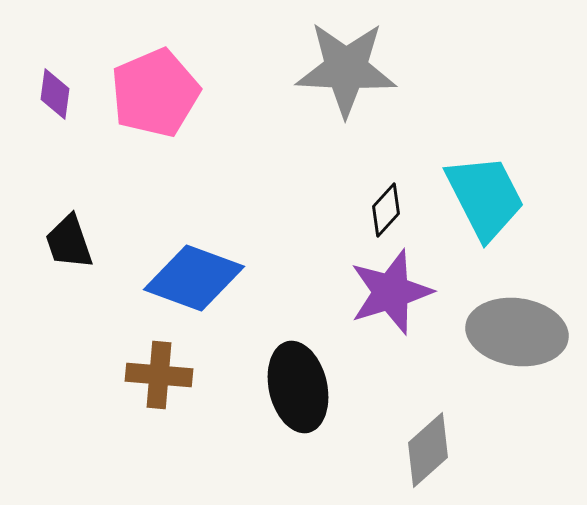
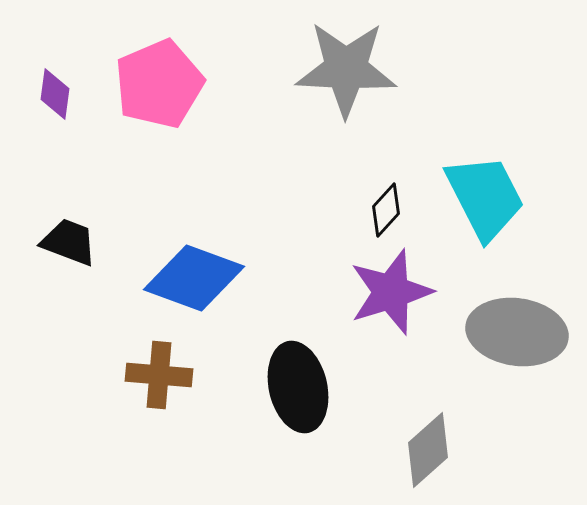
pink pentagon: moved 4 px right, 9 px up
black trapezoid: rotated 130 degrees clockwise
